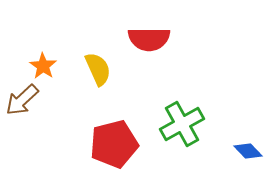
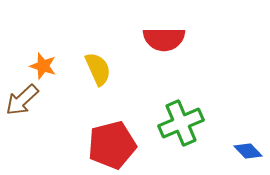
red semicircle: moved 15 px right
orange star: rotated 16 degrees counterclockwise
green cross: moved 1 px left, 1 px up; rotated 6 degrees clockwise
red pentagon: moved 2 px left, 1 px down
